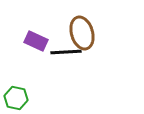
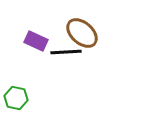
brown ellipse: rotated 32 degrees counterclockwise
